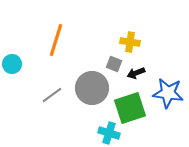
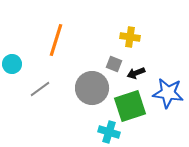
yellow cross: moved 5 px up
gray line: moved 12 px left, 6 px up
green square: moved 2 px up
cyan cross: moved 1 px up
